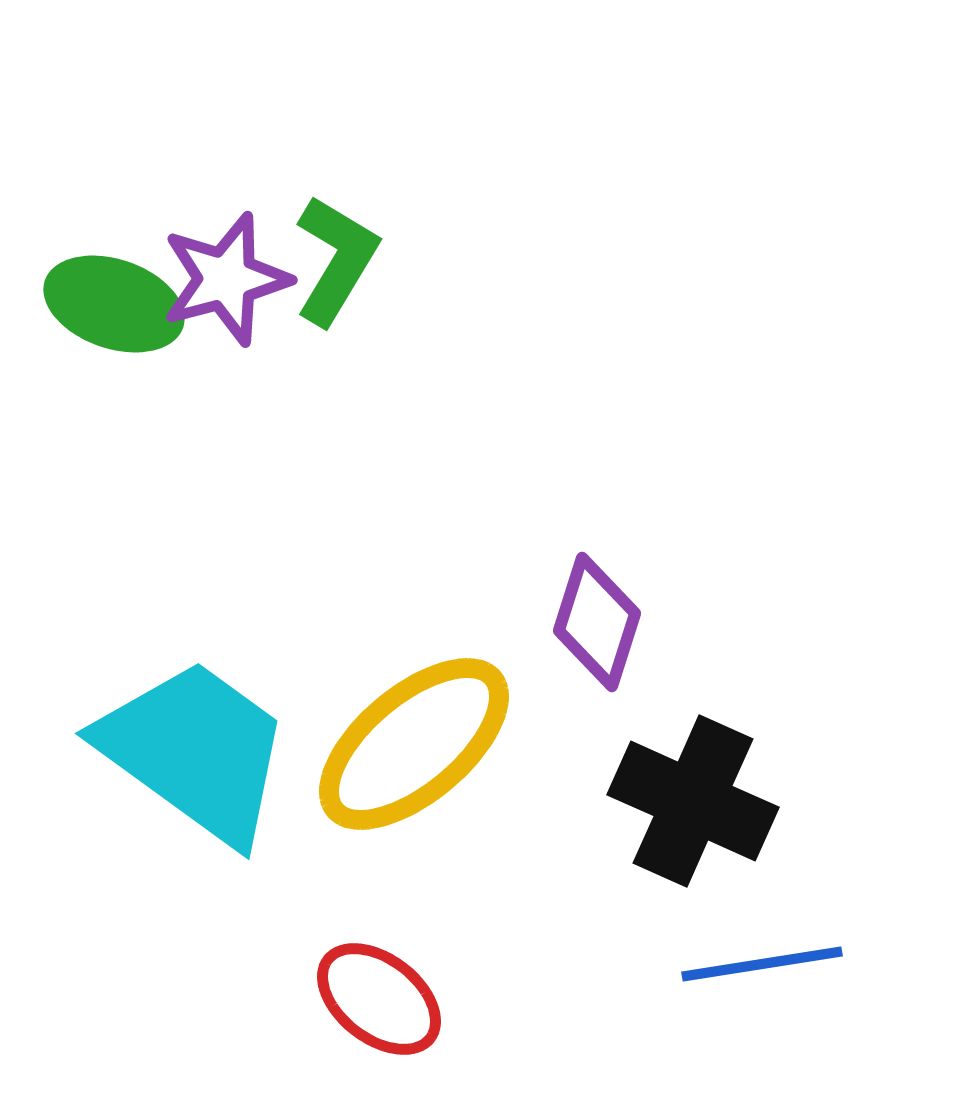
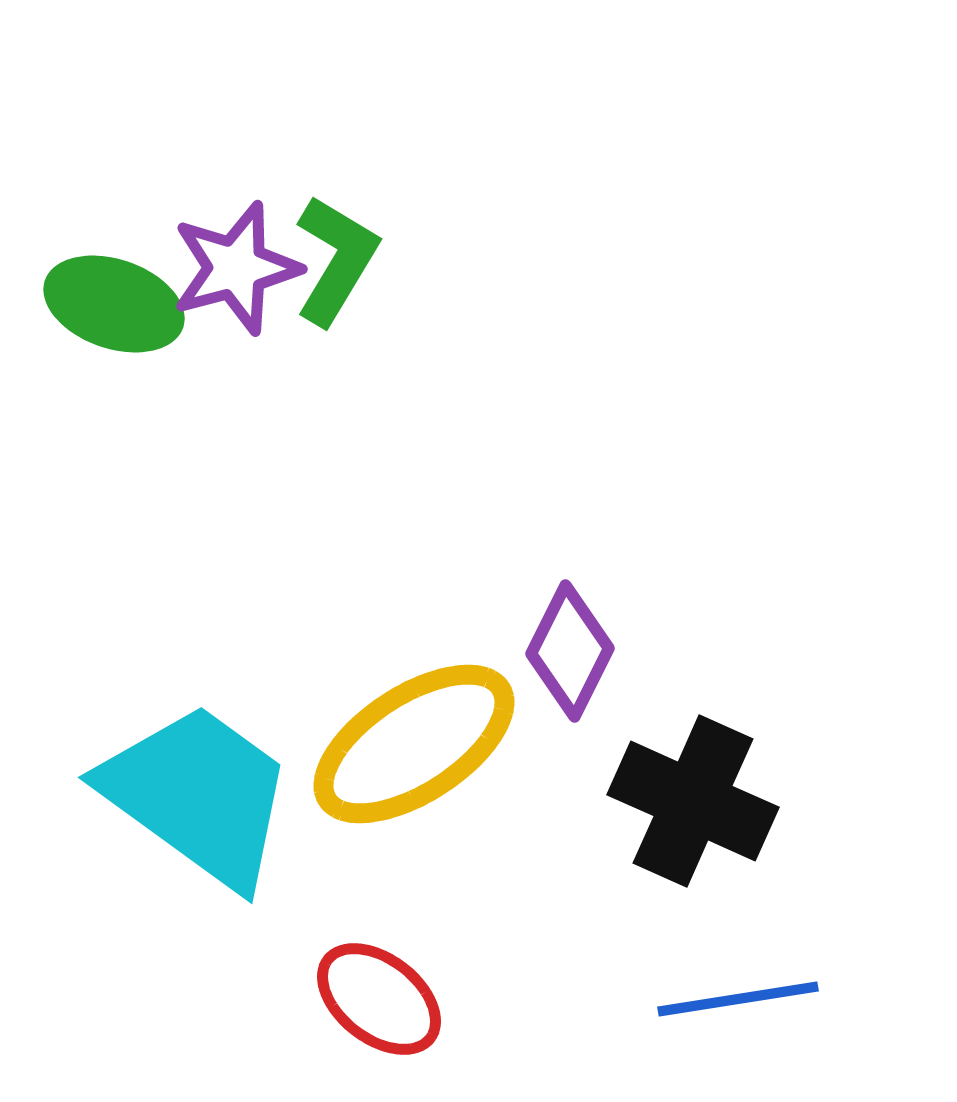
purple star: moved 10 px right, 11 px up
purple diamond: moved 27 px left, 29 px down; rotated 9 degrees clockwise
yellow ellipse: rotated 7 degrees clockwise
cyan trapezoid: moved 3 px right, 44 px down
blue line: moved 24 px left, 35 px down
